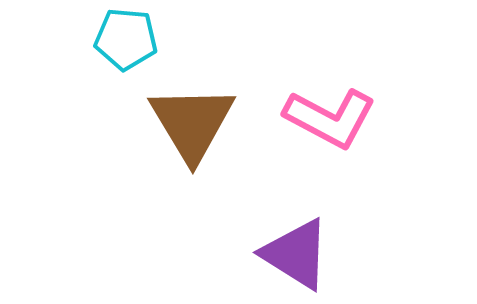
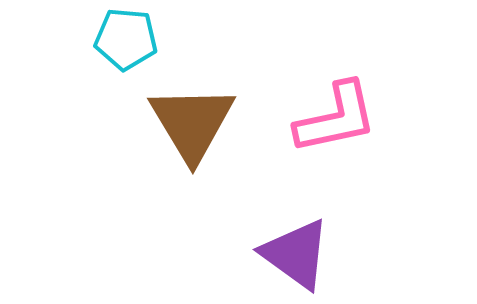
pink L-shape: moved 6 px right; rotated 40 degrees counterclockwise
purple triangle: rotated 4 degrees clockwise
